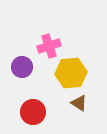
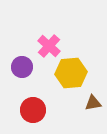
pink cross: rotated 30 degrees counterclockwise
brown triangle: moved 14 px right; rotated 42 degrees counterclockwise
red circle: moved 2 px up
